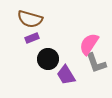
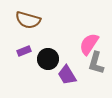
brown semicircle: moved 2 px left, 1 px down
purple rectangle: moved 8 px left, 13 px down
gray L-shape: rotated 35 degrees clockwise
purple trapezoid: moved 1 px right
